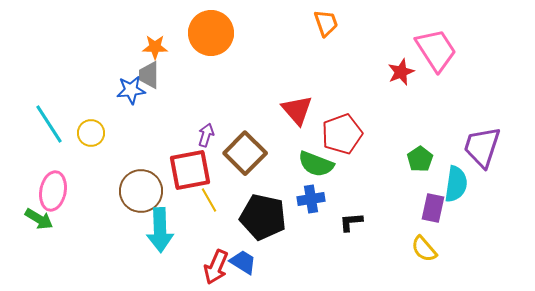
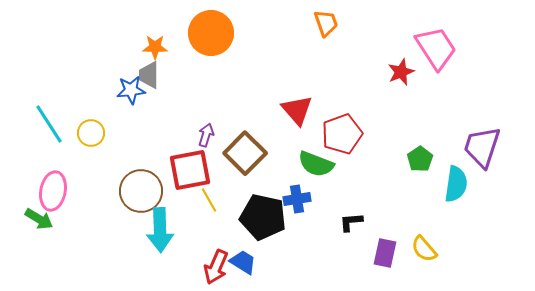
pink trapezoid: moved 2 px up
blue cross: moved 14 px left
purple rectangle: moved 48 px left, 45 px down
